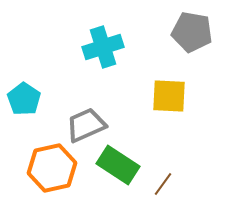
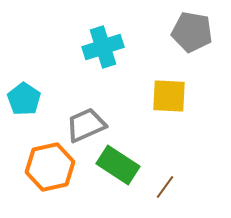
orange hexagon: moved 2 px left, 1 px up
brown line: moved 2 px right, 3 px down
